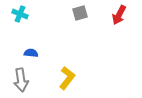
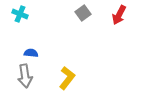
gray square: moved 3 px right; rotated 21 degrees counterclockwise
gray arrow: moved 4 px right, 4 px up
